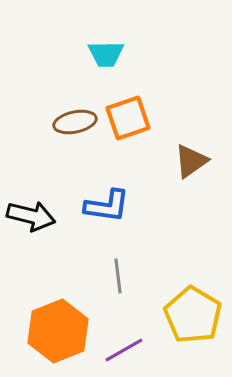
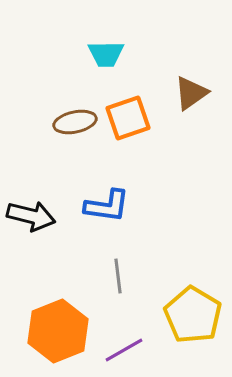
brown triangle: moved 68 px up
